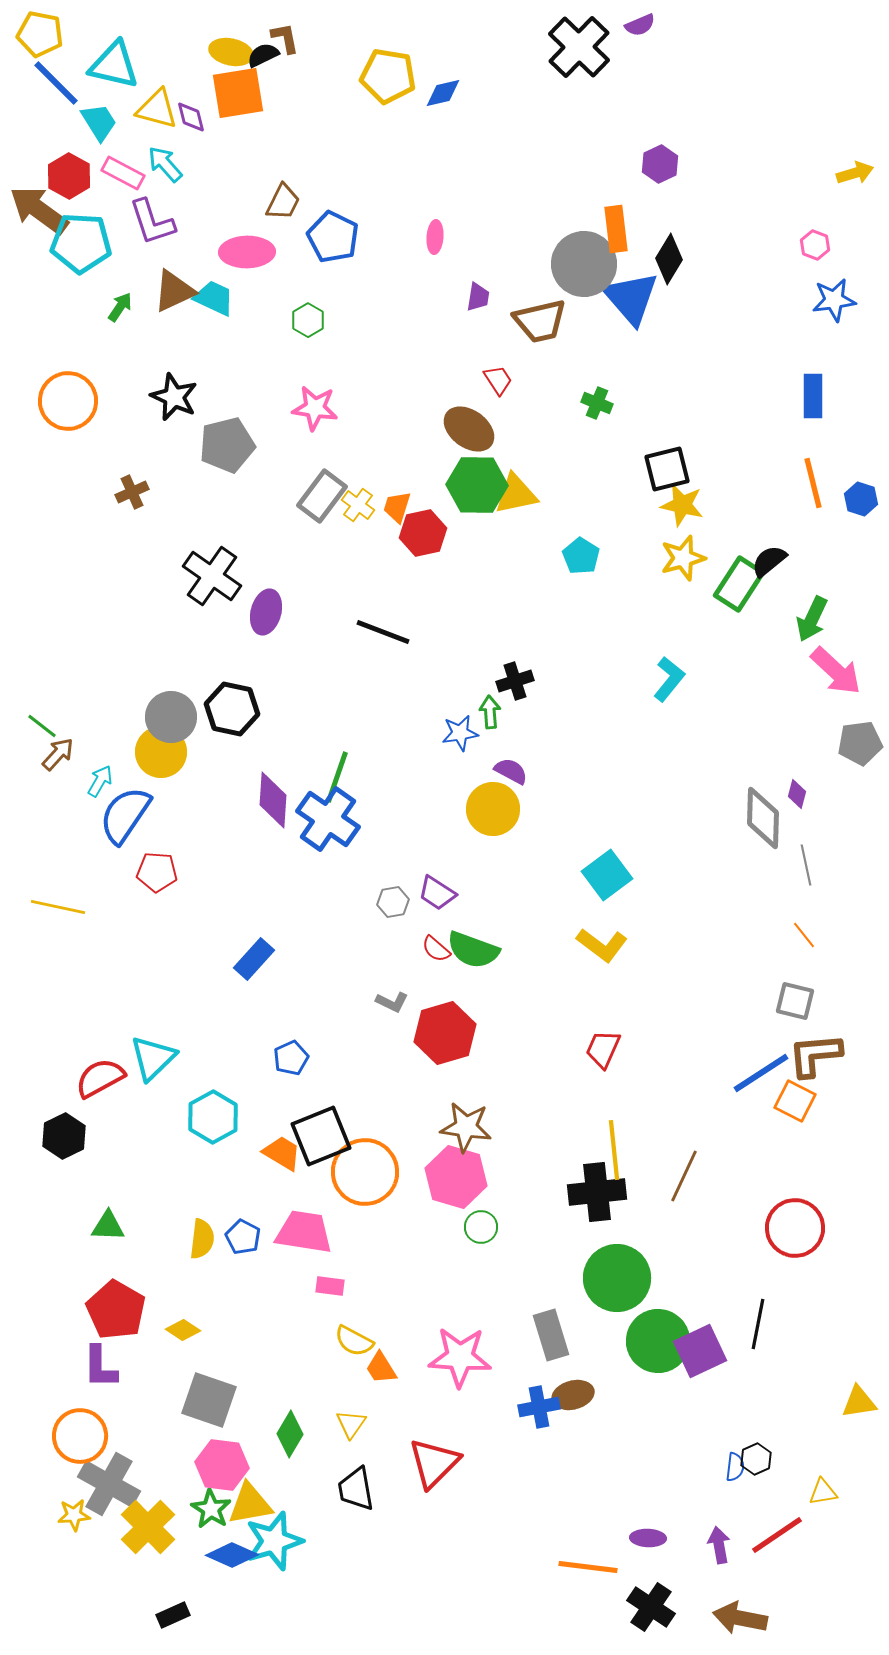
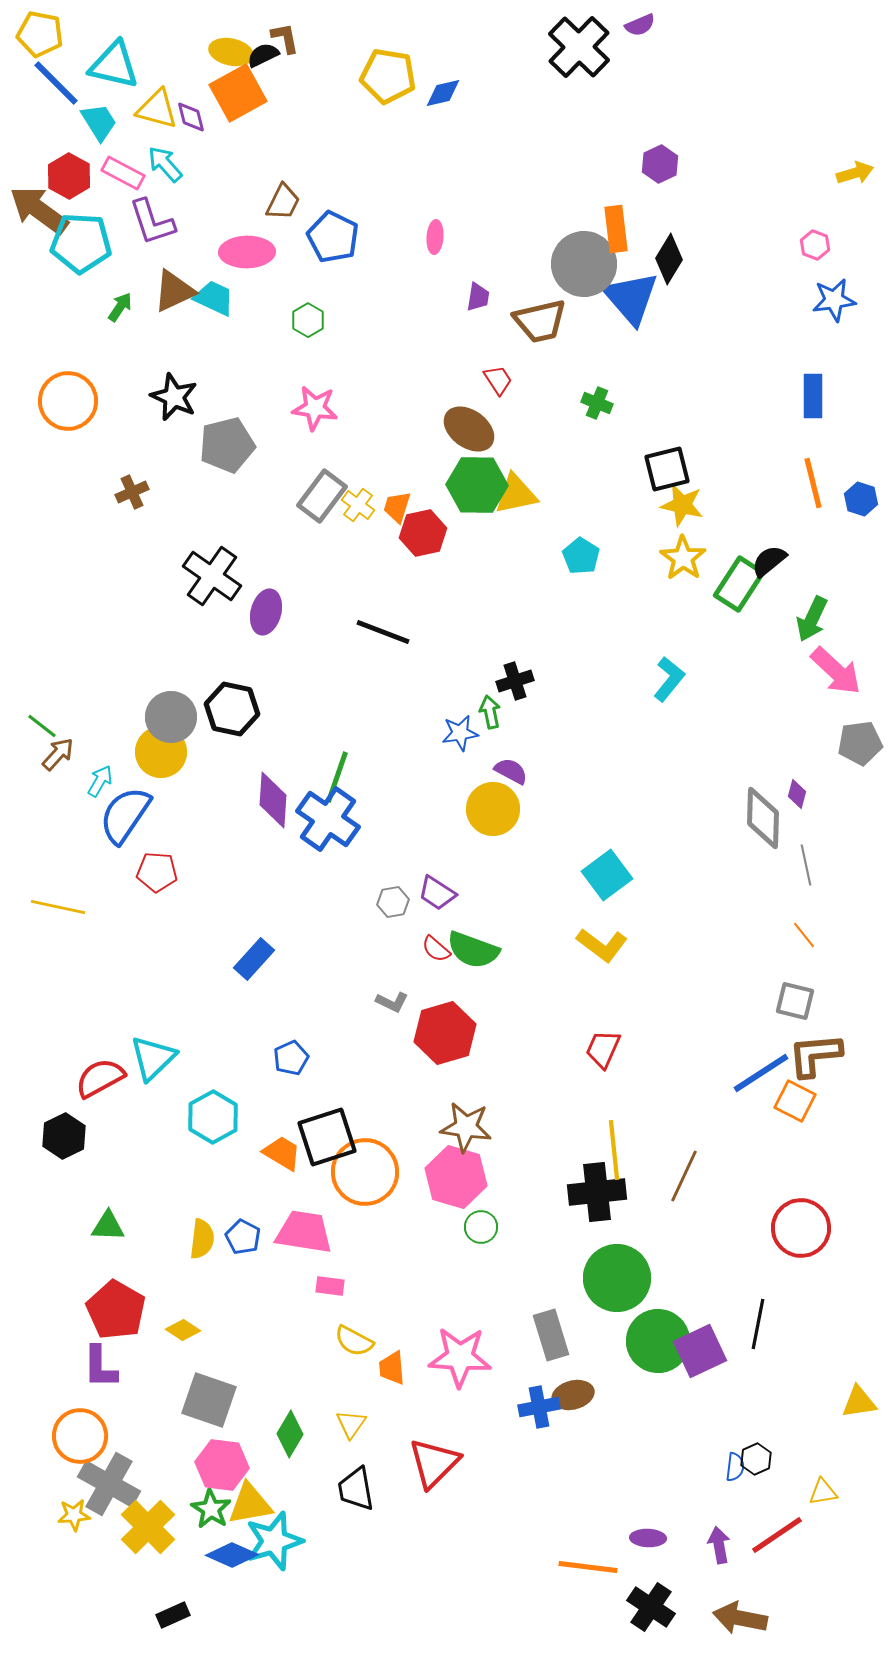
orange square at (238, 93): rotated 20 degrees counterclockwise
yellow star at (683, 558): rotated 21 degrees counterclockwise
green arrow at (490, 712): rotated 8 degrees counterclockwise
black square at (321, 1136): moved 6 px right, 1 px down; rotated 4 degrees clockwise
red circle at (795, 1228): moved 6 px right
orange trapezoid at (381, 1368): moved 11 px right; rotated 27 degrees clockwise
